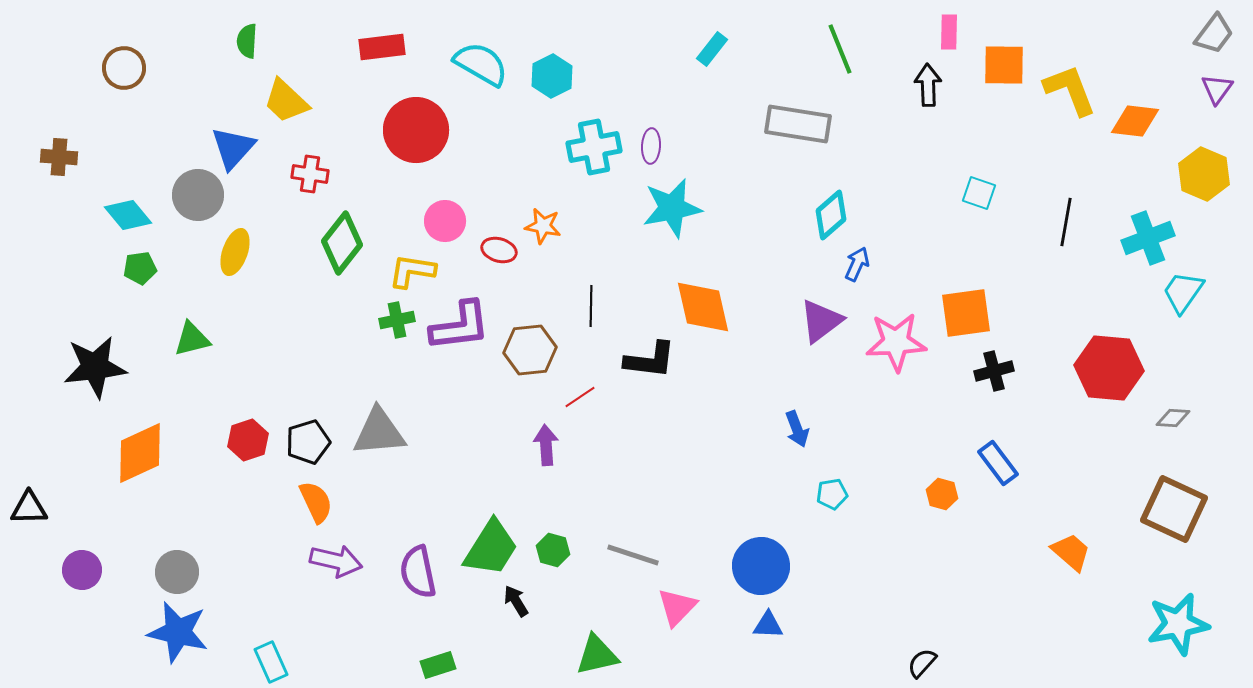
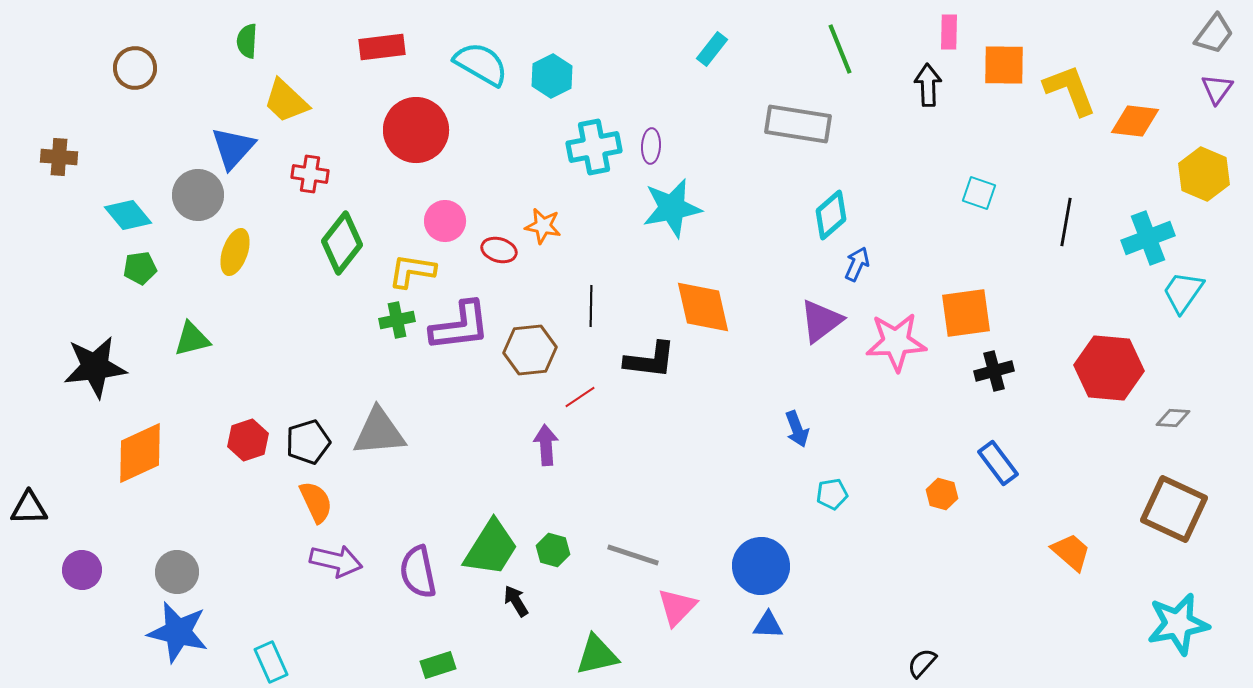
brown circle at (124, 68): moved 11 px right
